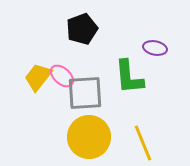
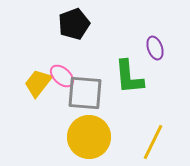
black pentagon: moved 8 px left, 5 px up
purple ellipse: rotated 60 degrees clockwise
yellow trapezoid: moved 6 px down
gray square: rotated 9 degrees clockwise
yellow line: moved 10 px right, 1 px up; rotated 48 degrees clockwise
